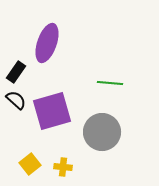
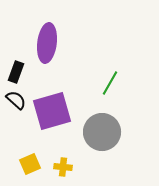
purple ellipse: rotated 12 degrees counterclockwise
black rectangle: rotated 15 degrees counterclockwise
green line: rotated 65 degrees counterclockwise
yellow square: rotated 15 degrees clockwise
